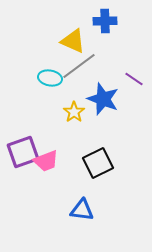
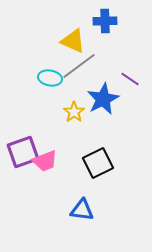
purple line: moved 4 px left
blue star: rotated 24 degrees clockwise
pink trapezoid: moved 1 px left
